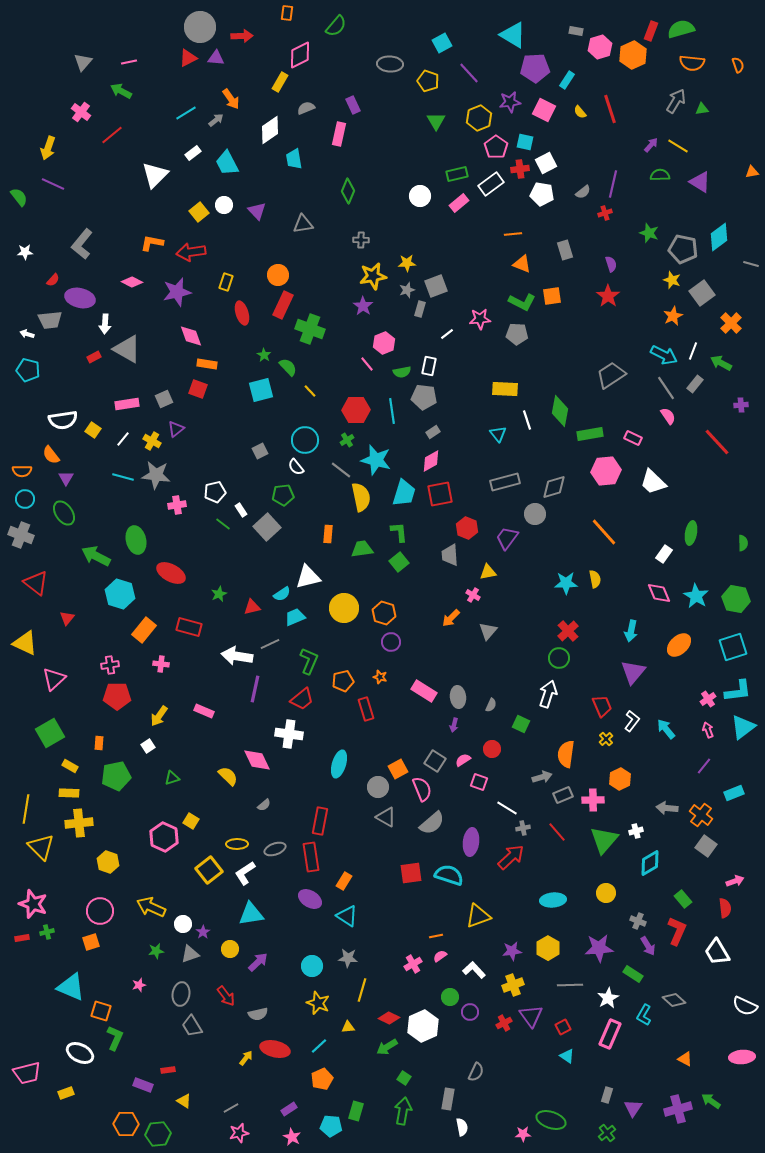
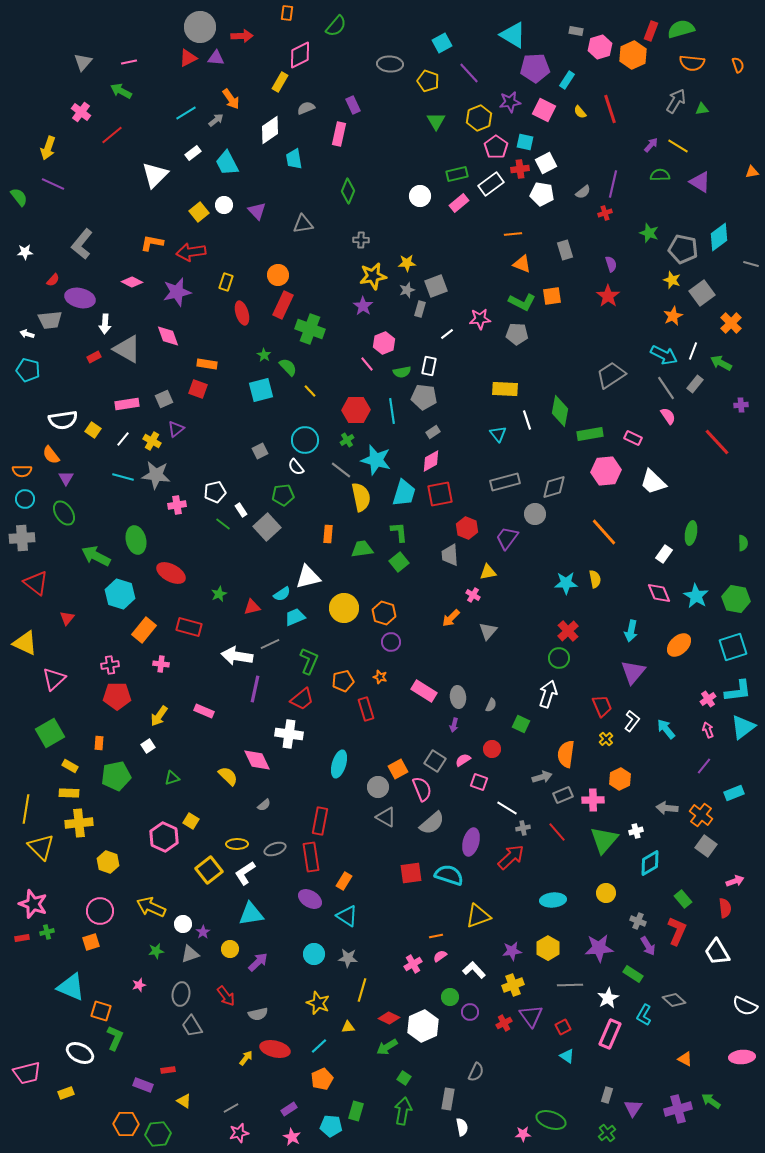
pink diamond at (191, 336): moved 23 px left
gray cross at (21, 535): moved 1 px right, 3 px down; rotated 25 degrees counterclockwise
purple ellipse at (471, 842): rotated 8 degrees clockwise
cyan circle at (312, 966): moved 2 px right, 12 px up
